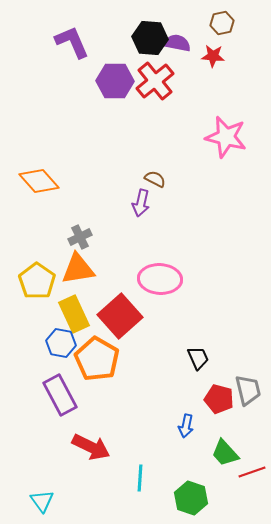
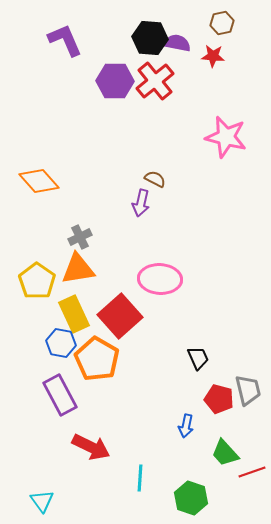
purple L-shape: moved 7 px left, 2 px up
